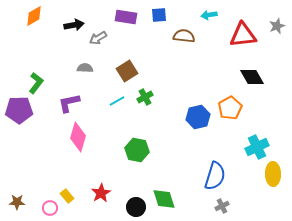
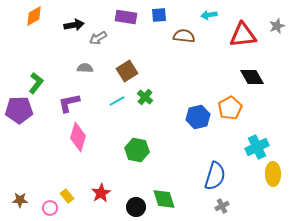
green cross: rotated 21 degrees counterclockwise
brown star: moved 3 px right, 2 px up
